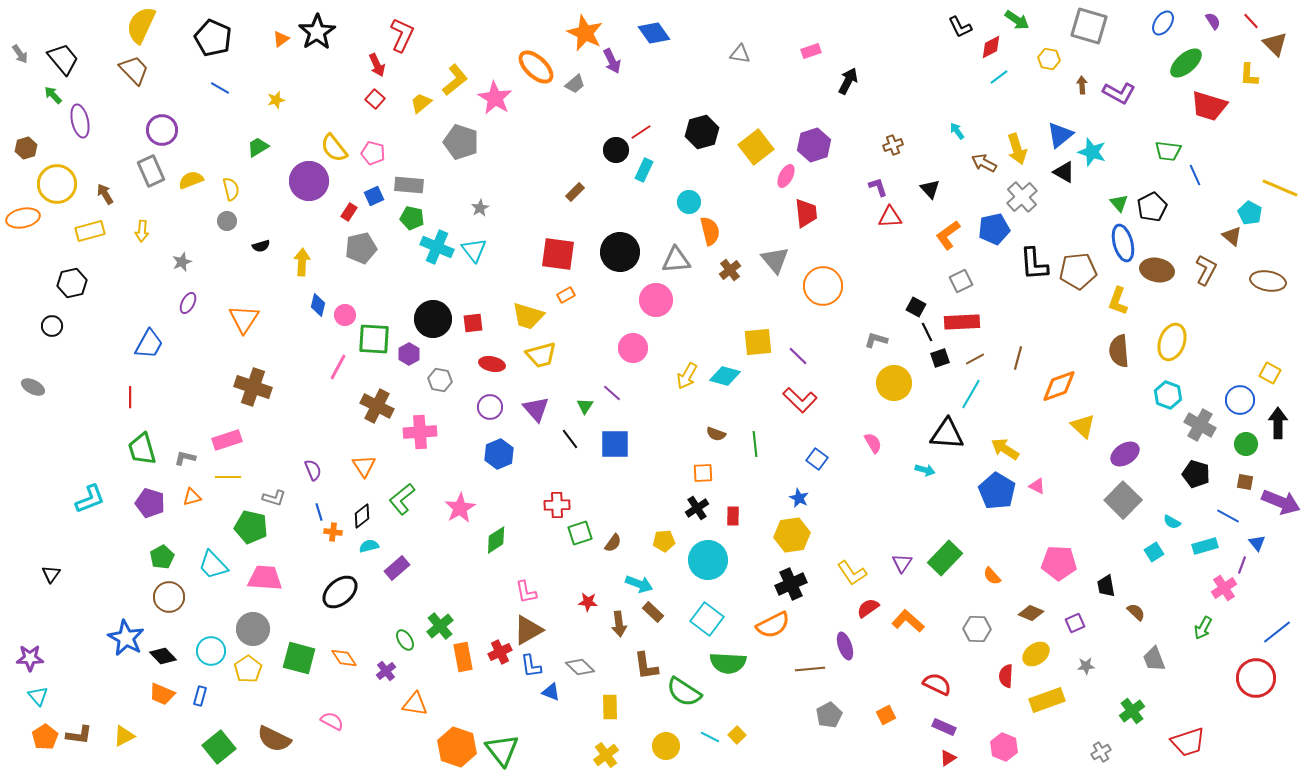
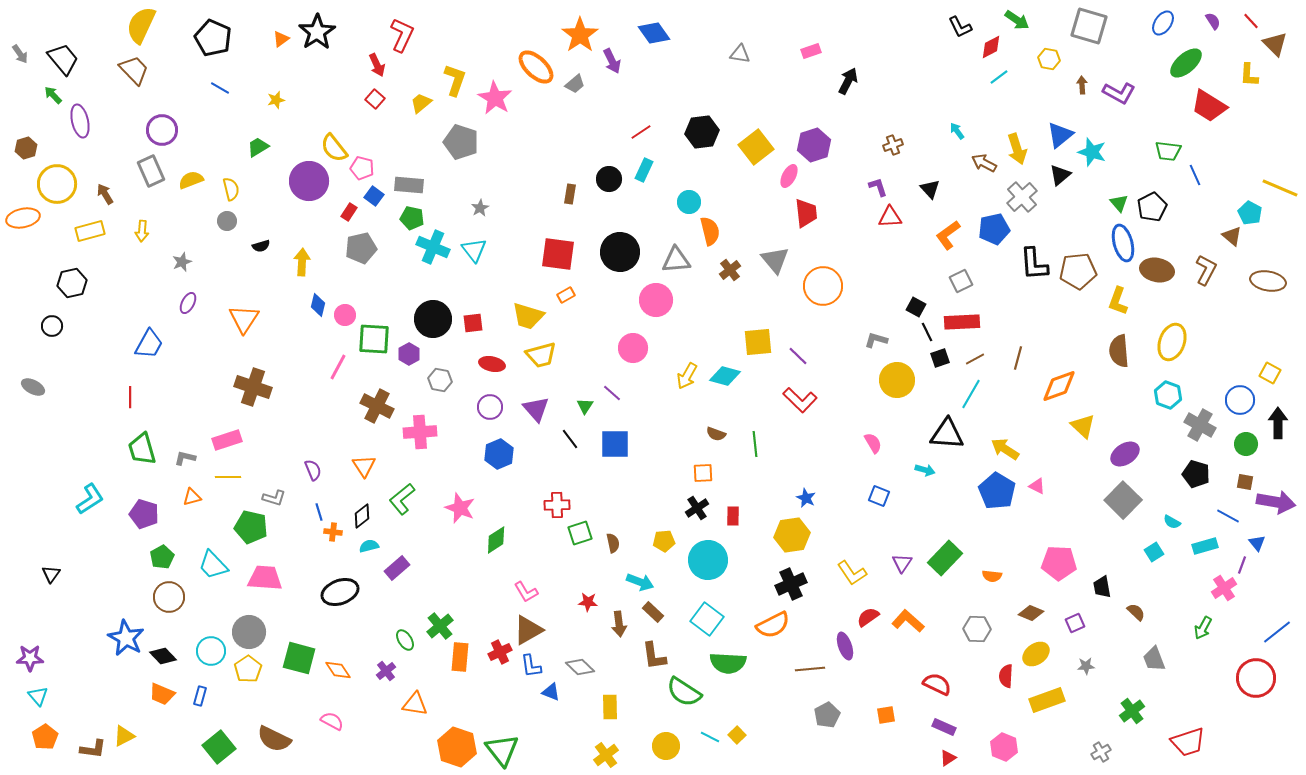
orange star at (585, 33): moved 5 px left, 2 px down; rotated 12 degrees clockwise
yellow L-shape at (455, 80): rotated 32 degrees counterclockwise
red trapezoid at (1209, 106): rotated 15 degrees clockwise
black hexagon at (702, 132): rotated 8 degrees clockwise
black circle at (616, 150): moved 7 px left, 29 px down
pink pentagon at (373, 153): moved 11 px left, 15 px down
black triangle at (1064, 172): moved 4 px left, 3 px down; rotated 50 degrees clockwise
pink ellipse at (786, 176): moved 3 px right
brown rectangle at (575, 192): moved 5 px left, 2 px down; rotated 36 degrees counterclockwise
blue square at (374, 196): rotated 30 degrees counterclockwise
cyan cross at (437, 247): moved 4 px left
yellow circle at (894, 383): moved 3 px right, 3 px up
blue square at (817, 459): moved 62 px right, 37 px down; rotated 15 degrees counterclockwise
blue star at (799, 498): moved 7 px right
cyan L-shape at (90, 499): rotated 12 degrees counterclockwise
purple arrow at (1281, 502): moved 5 px left; rotated 12 degrees counterclockwise
purple pentagon at (150, 503): moved 6 px left, 11 px down
pink star at (460, 508): rotated 20 degrees counterclockwise
brown semicircle at (613, 543): rotated 48 degrees counterclockwise
orange semicircle at (992, 576): rotated 42 degrees counterclockwise
cyan arrow at (639, 584): moved 1 px right, 2 px up
black trapezoid at (1106, 586): moved 4 px left, 1 px down
black ellipse at (340, 592): rotated 21 degrees clockwise
pink L-shape at (526, 592): rotated 20 degrees counterclockwise
red semicircle at (868, 608): moved 9 px down
gray circle at (253, 629): moved 4 px left, 3 px down
orange rectangle at (463, 657): moved 3 px left; rotated 16 degrees clockwise
orange diamond at (344, 658): moved 6 px left, 12 px down
brown L-shape at (646, 666): moved 8 px right, 10 px up
gray pentagon at (829, 715): moved 2 px left
orange square at (886, 715): rotated 18 degrees clockwise
brown L-shape at (79, 735): moved 14 px right, 14 px down
